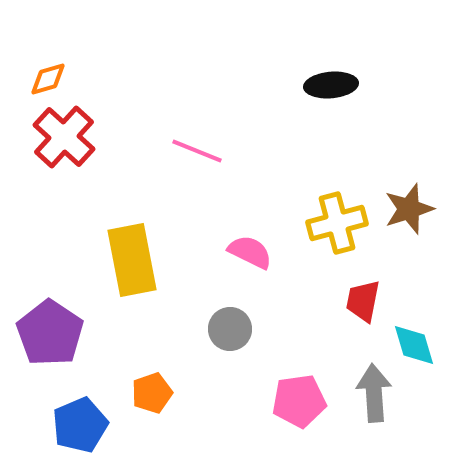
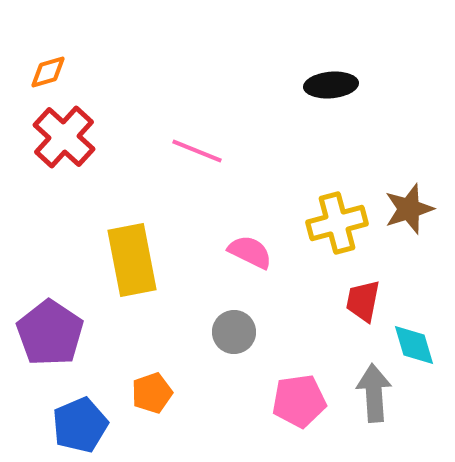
orange diamond: moved 7 px up
gray circle: moved 4 px right, 3 px down
